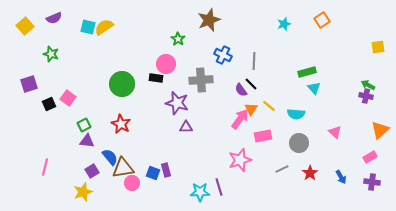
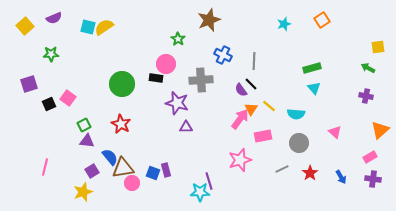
green star at (51, 54): rotated 21 degrees counterclockwise
green rectangle at (307, 72): moved 5 px right, 4 px up
green arrow at (368, 85): moved 17 px up
purple cross at (372, 182): moved 1 px right, 3 px up
purple line at (219, 187): moved 10 px left, 6 px up
